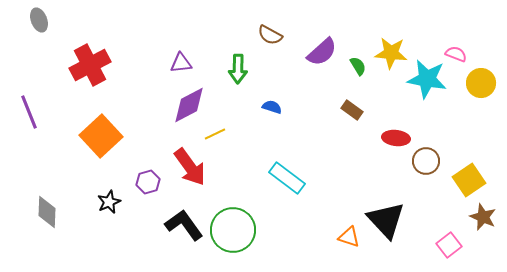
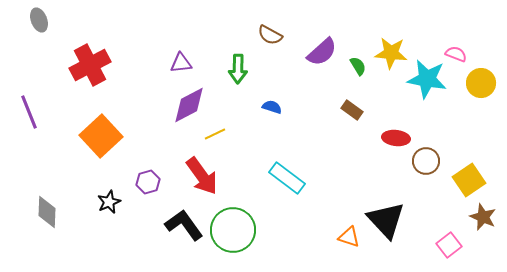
red arrow: moved 12 px right, 9 px down
